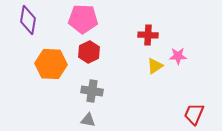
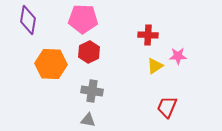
red trapezoid: moved 27 px left, 7 px up
